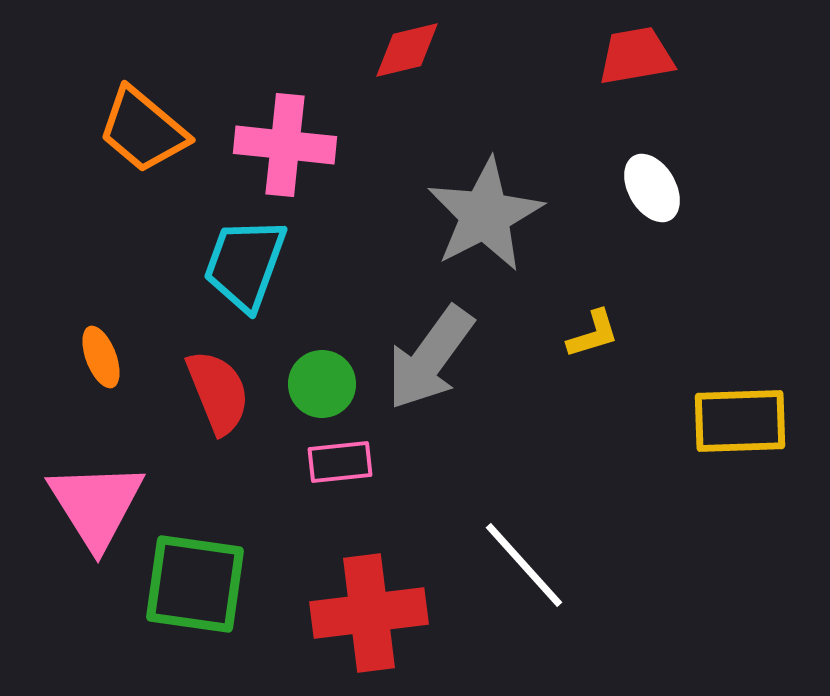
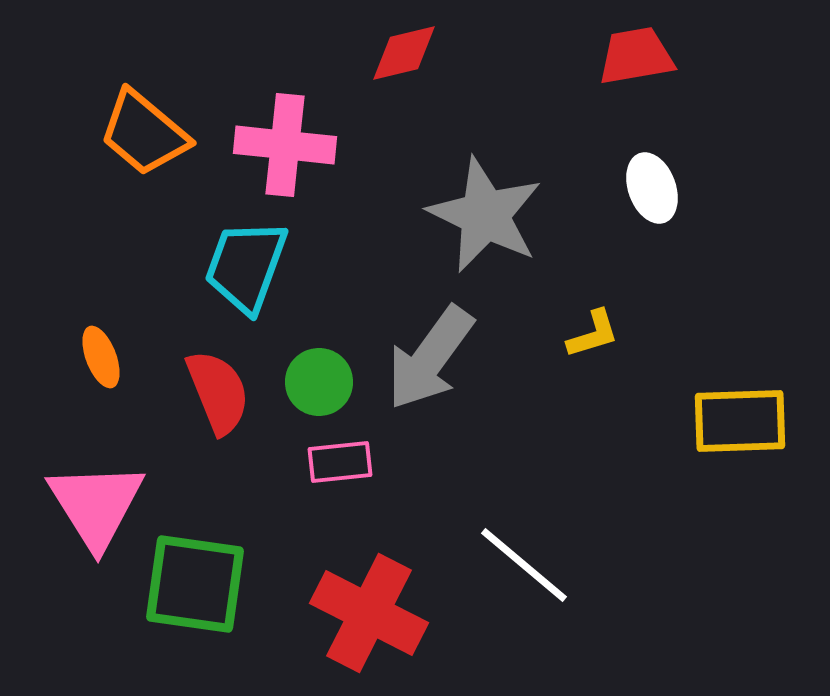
red diamond: moved 3 px left, 3 px down
orange trapezoid: moved 1 px right, 3 px down
white ellipse: rotated 10 degrees clockwise
gray star: rotated 19 degrees counterclockwise
cyan trapezoid: moved 1 px right, 2 px down
green circle: moved 3 px left, 2 px up
white line: rotated 8 degrees counterclockwise
red cross: rotated 34 degrees clockwise
